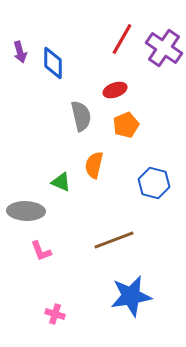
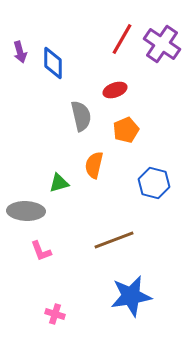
purple cross: moved 2 px left, 4 px up
orange pentagon: moved 5 px down
green triangle: moved 2 px left, 1 px down; rotated 40 degrees counterclockwise
